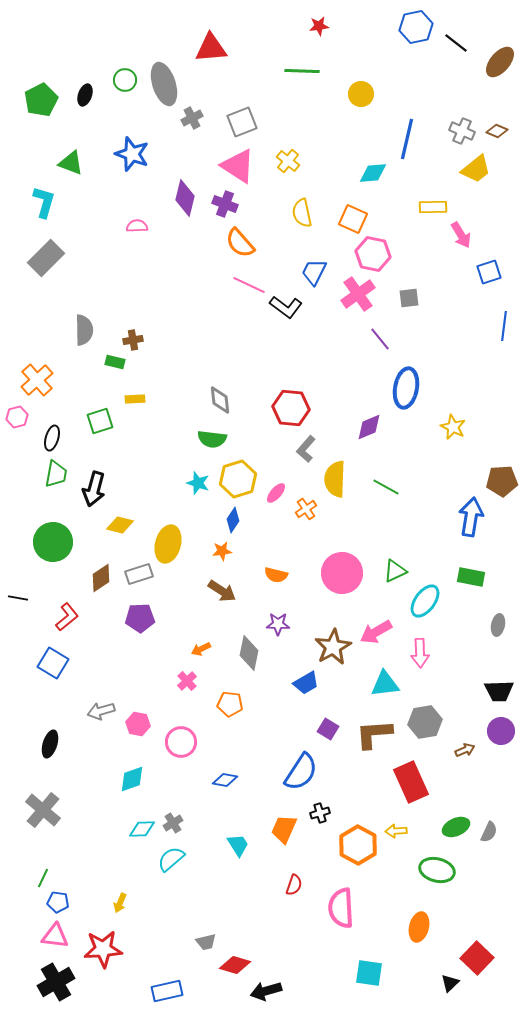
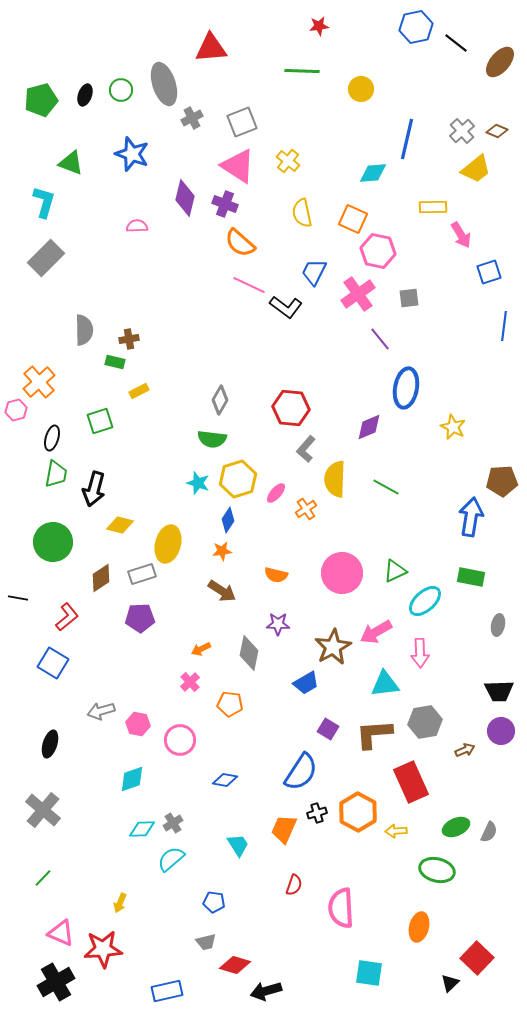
green circle at (125, 80): moved 4 px left, 10 px down
yellow circle at (361, 94): moved 5 px up
green pentagon at (41, 100): rotated 12 degrees clockwise
gray cross at (462, 131): rotated 25 degrees clockwise
orange semicircle at (240, 243): rotated 8 degrees counterclockwise
pink hexagon at (373, 254): moved 5 px right, 3 px up
brown cross at (133, 340): moved 4 px left, 1 px up
orange cross at (37, 380): moved 2 px right, 2 px down
yellow rectangle at (135, 399): moved 4 px right, 8 px up; rotated 24 degrees counterclockwise
gray diamond at (220, 400): rotated 36 degrees clockwise
pink hexagon at (17, 417): moved 1 px left, 7 px up
blue diamond at (233, 520): moved 5 px left
gray rectangle at (139, 574): moved 3 px right
cyan ellipse at (425, 601): rotated 12 degrees clockwise
pink cross at (187, 681): moved 3 px right, 1 px down
pink circle at (181, 742): moved 1 px left, 2 px up
black cross at (320, 813): moved 3 px left
orange hexagon at (358, 845): moved 33 px up
green line at (43, 878): rotated 18 degrees clockwise
blue pentagon at (58, 902): moved 156 px right
pink triangle at (55, 936): moved 6 px right, 3 px up; rotated 16 degrees clockwise
